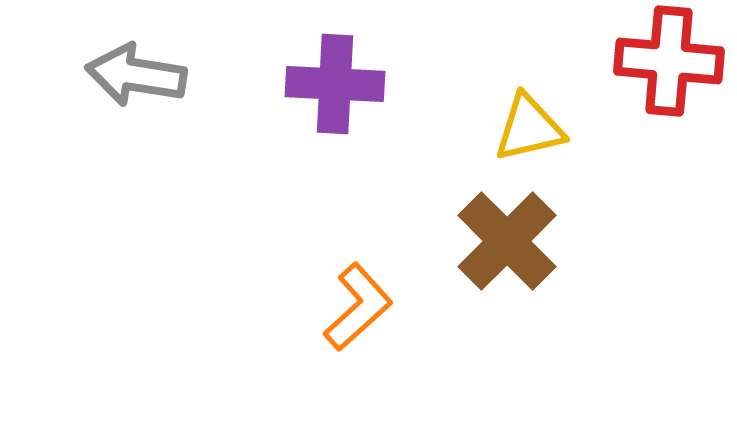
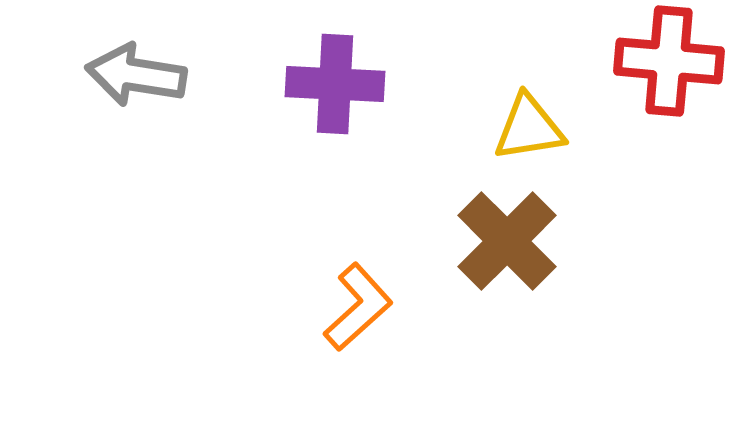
yellow triangle: rotated 4 degrees clockwise
